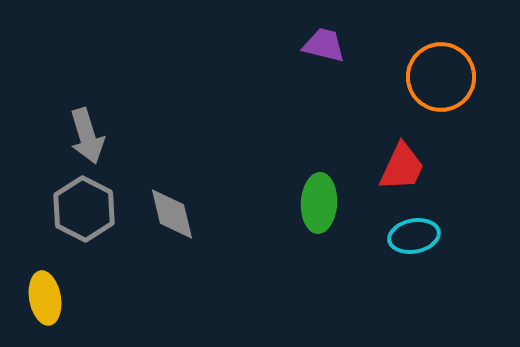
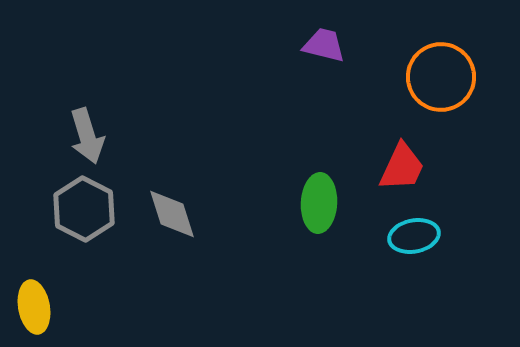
gray diamond: rotated 4 degrees counterclockwise
yellow ellipse: moved 11 px left, 9 px down
